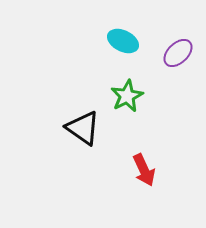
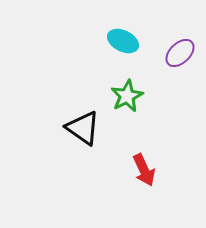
purple ellipse: moved 2 px right
